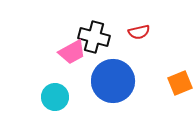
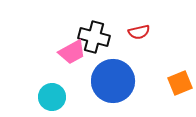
cyan circle: moved 3 px left
